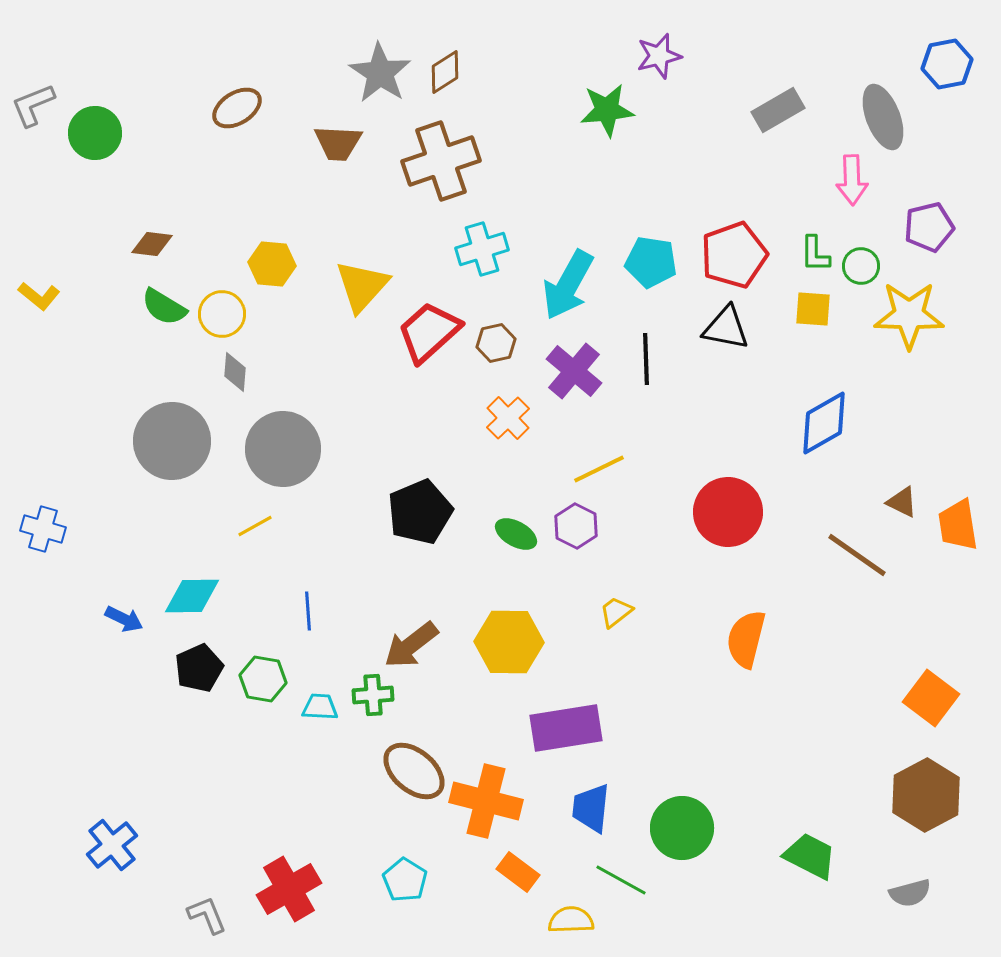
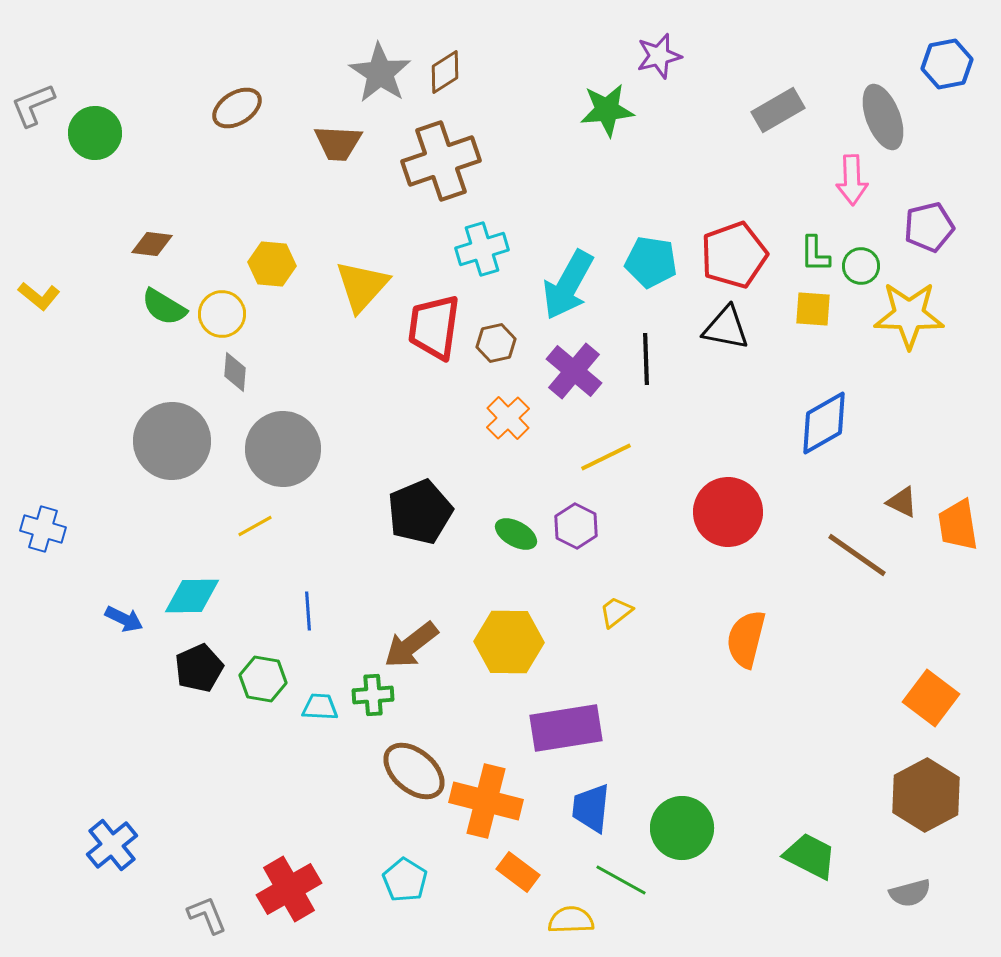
red trapezoid at (429, 332): moved 5 px right, 5 px up; rotated 40 degrees counterclockwise
yellow line at (599, 469): moved 7 px right, 12 px up
